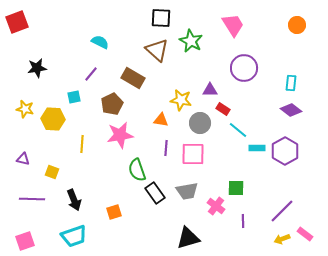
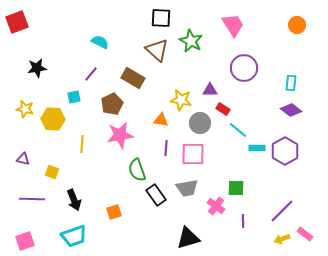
gray trapezoid at (187, 191): moved 3 px up
black rectangle at (155, 193): moved 1 px right, 2 px down
